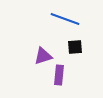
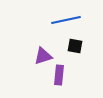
blue line: moved 1 px right, 1 px down; rotated 32 degrees counterclockwise
black square: moved 1 px up; rotated 14 degrees clockwise
